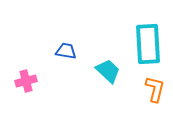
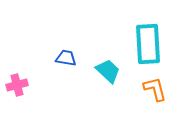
blue trapezoid: moved 7 px down
pink cross: moved 9 px left, 4 px down
orange L-shape: rotated 28 degrees counterclockwise
